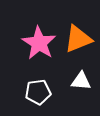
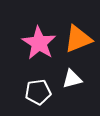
white triangle: moved 9 px left, 2 px up; rotated 20 degrees counterclockwise
